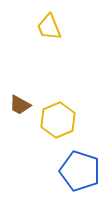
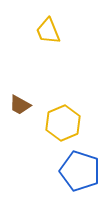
yellow trapezoid: moved 1 px left, 4 px down
yellow hexagon: moved 5 px right, 3 px down
